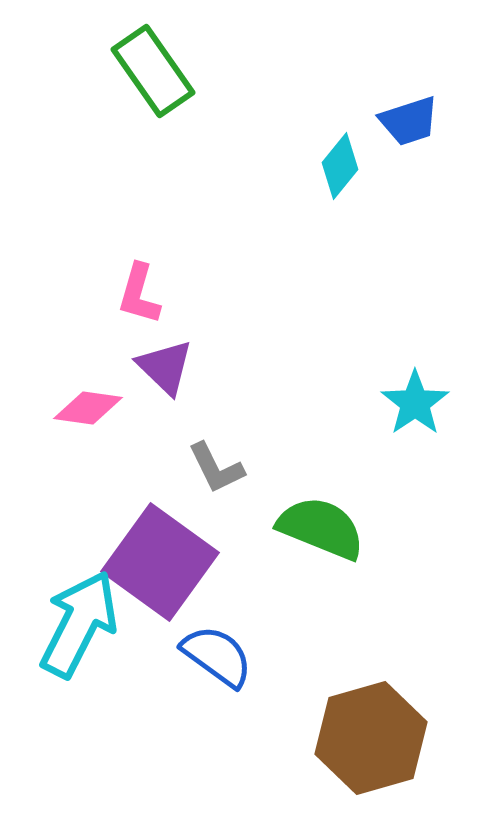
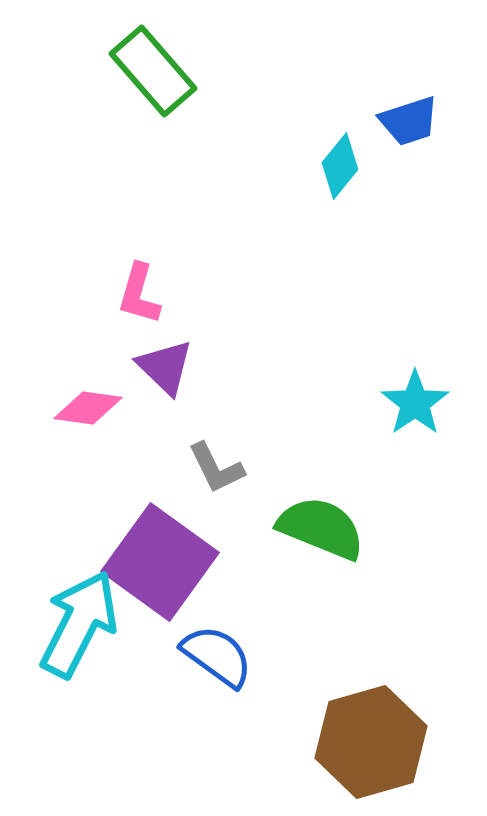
green rectangle: rotated 6 degrees counterclockwise
brown hexagon: moved 4 px down
